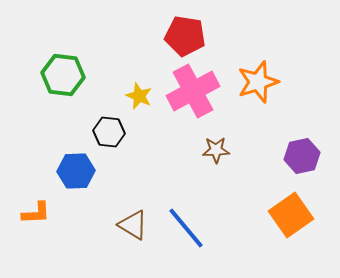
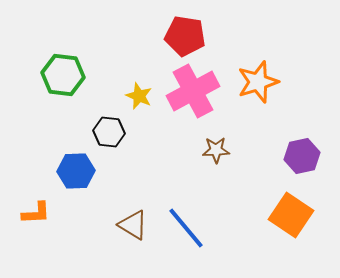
orange square: rotated 21 degrees counterclockwise
